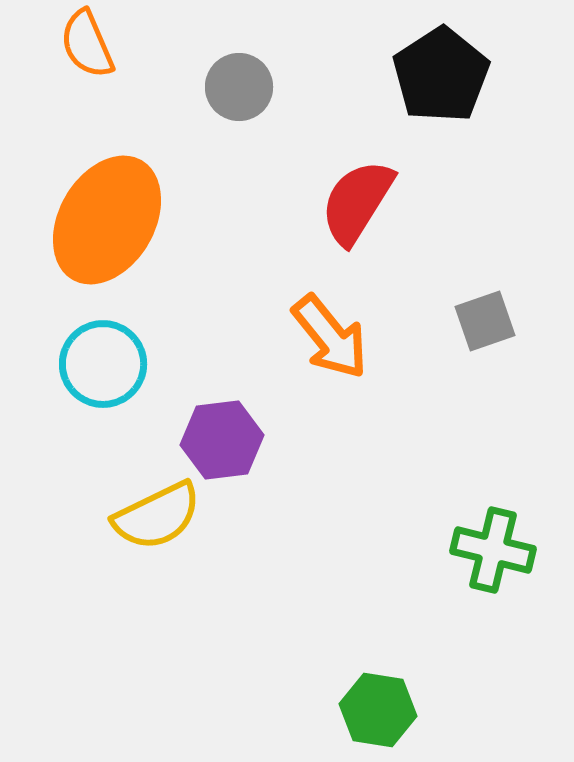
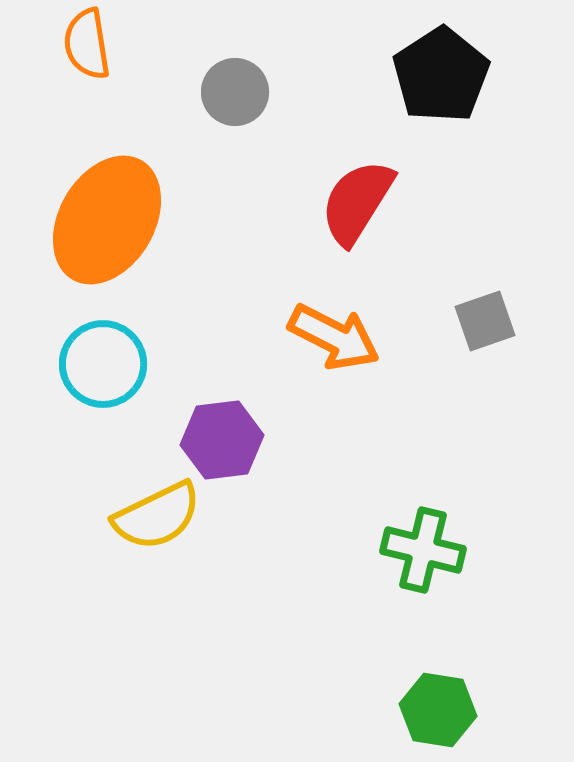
orange semicircle: rotated 14 degrees clockwise
gray circle: moved 4 px left, 5 px down
orange arrow: moved 4 px right; rotated 24 degrees counterclockwise
green cross: moved 70 px left
green hexagon: moved 60 px right
